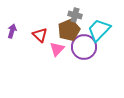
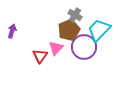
gray cross: rotated 16 degrees clockwise
red triangle: moved 21 px down; rotated 21 degrees clockwise
pink triangle: moved 1 px left, 1 px up
